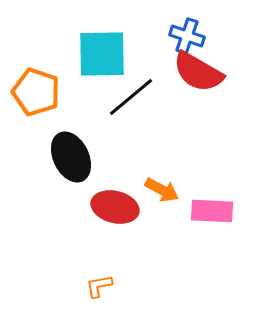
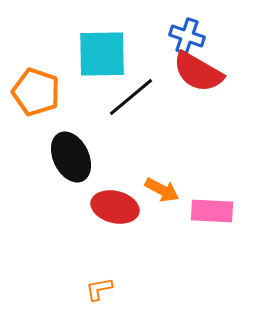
orange L-shape: moved 3 px down
